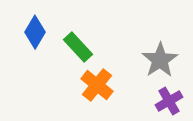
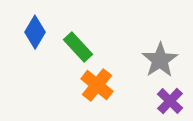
purple cross: moved 1 px right; rotated 16 degrees counterclockwise
